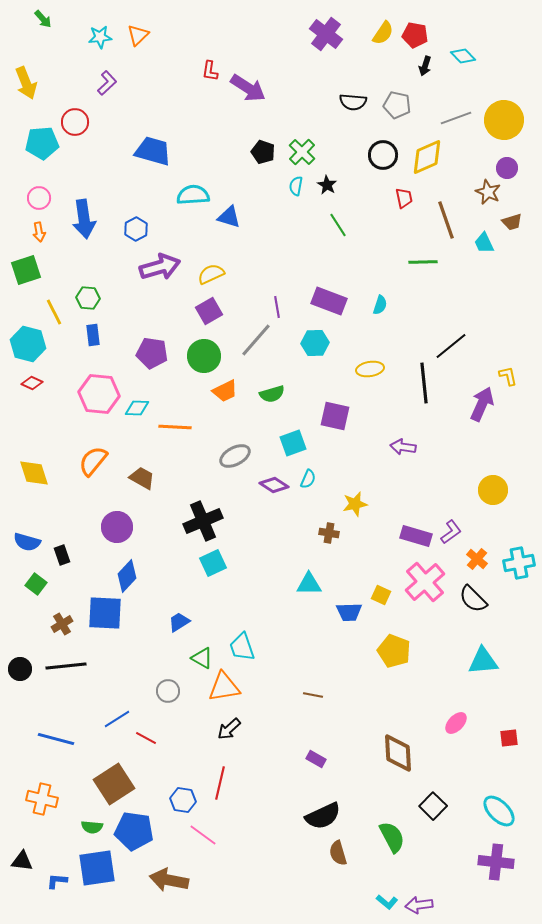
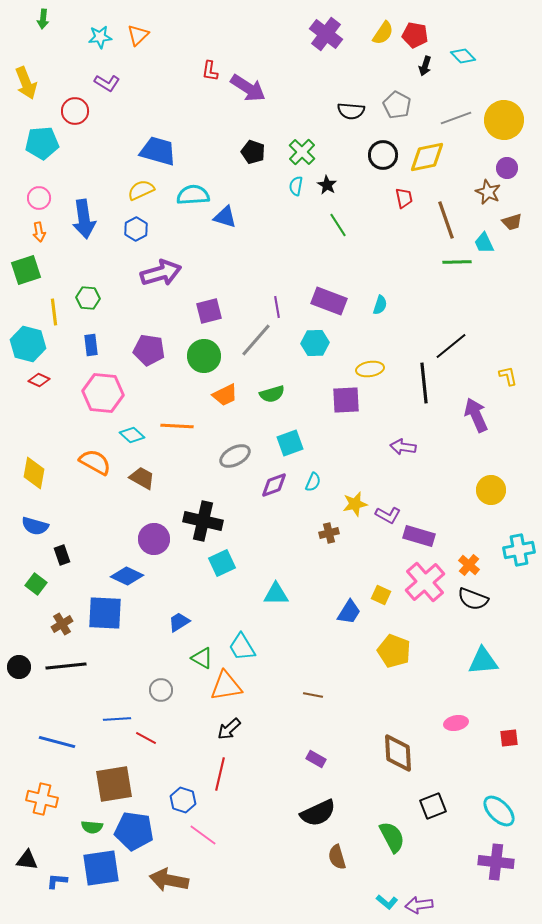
green arrow at (43, 19): rotated 48 degrees clockwise
purple L-shape at (107, 83): rotated 75 degrees clockwise
black semicircle at (353, 102): moved 2 px left, 9 px down
gray pentagon at (397, 105): rotated 16 degrees clockwise
red circle at (75, 122): moved 11 px up
blue trapezoid at (153, 151): moved 5 px right
black pentagon at (263, 152): moved 10 px left
yellow diamond at (427, 157): rotated 12 degrees clockwise
blue triangle at (229, 217): moved 4 px left
green line at (423, 262): moved 34 px right
purple arrow at (160, 267): moved 1 px right, 6 px down
yellow semicircle at (211, 274): moved 70 px left, 84 px up
purple square at (209, 311): rotated 16 degrees clockwise
yellow line at (54, 312): rotated 20 degrees clockwise
blue rectangle at (93, 335): moved 2 px left, 10 px down
purple pentagon at (152, 353): moved 3 px left, 3 px up
red diamond at (32, 383): moved 7 px right, 3 px up
orange trapezoid at (225, 391): moved 4 px down
pink hexagon at (99, 394): moved 4 px right, 1 px up
purple arrow at (482, 404): moved 6 px left, 11 px down; rotated 48 degrees counterclockwise
cyan diamond at (137, 408): moved 5 px left, 27 px down; rotated 40 degrees clockwise
purple square at (335, 416): moved 11 px right, 16 px up; rotated 16 degrees counterclockwise
orange line at (175, 427): moved 2 px right, 1 px up
cyan square at (293, 443): moved 3 px left
orange semicircle at (93, 461): moved 2 px right, 1 px down; rotated 80 degrees clockwise
yellow diamond at (34, 473): rotated 28 degrees clockwise
cyan semicircle at (308, 479): moved 5 px right, 3 px down
purple diamond at (274, 485): rotated 52 degrees counterclockwise
yellow circle at (493, 490): moved 2 px left
black cross at (203, 521): rotated 36 degrees clockwise
purple circle at (117, 527): moved 37 px right, 12 px down
purple L-shape at (451, 532): moved 63 px left, 17 px up; rotated 65 degrees clockwise
brown cross at (329, 533): rotated 24 degrees counterclockwise
purple rectangle at (416, 536): moved 3 px right
blue semicircle at (27, 542): moved 8 px right, 16 px up
orange cross at (477, 559): moved 8 px left, 6 px down
cyan square at (213, 563): moved 9 px right
cyan cross at (519, 563): moved 13 px up
blue diamond at (127, 576): rotated 72 degrees clockwise
cyan triangle at (309, 584): moved 33 px left, 10 px down
black semicircle at (473, 599): rotated 24 degrees counterclockwise
blue trapezoid at (349, 612): rotated 56 degrees counterclockwise
cyan trapezoid at (242, 647): rotated 12 degrees counterclockwise
black circle at (20, 669): moved 1 px left, 2 px up
orange triangle at (224, 687): moved 2 px right, 1 px up
gray circle at (168, 691): moved 7 px left, 1 px up
blue line at (117, 719): rotated 28 degrees clockwise
pink ellipse at (456, 723): rotated 35 degrees clockwise
blue line at (56, 739): moved 1 px right, 3 px down
red line at (220, 783): moved 9 px up
brown square at (114, 784): rotated 24 degrees clockwise
blue hexagon at (183, 800): rotated 10 degrees clockwise
black square at (433, 806): rotated 24 degrees clockwise
black semicircle at (323, 816): moved 5 px left, 3 px up
brown semicircle at (338, 853): moved 1 px left, 4 px down
black triangle at (22, 861): moved 5 px right, 1 px up
blue square at (97, 868): moved 4 px right
